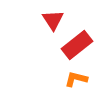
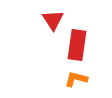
red rectangle: rotated 44 degrees counterclockwise
